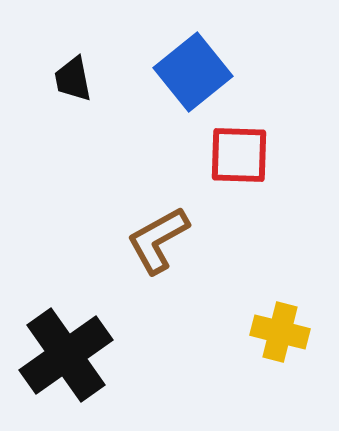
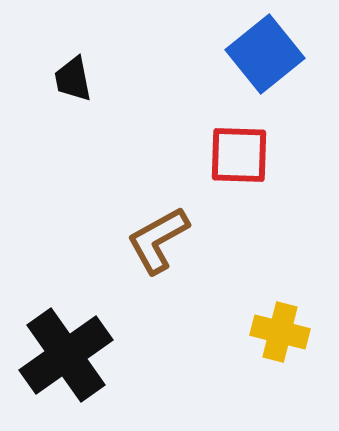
blue square: moved 72 px right, 18 px up
